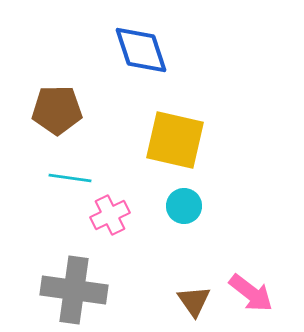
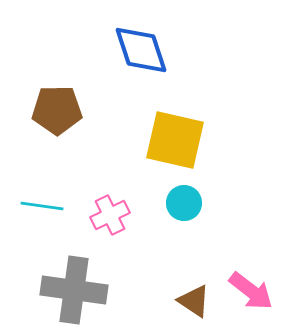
cyan line: moved 28 px left, 28 px down
cyan circle: moved 3 px up
pink arrow: moved 2 px up
brown triangle: rotated 21 degrees counterclockwise
